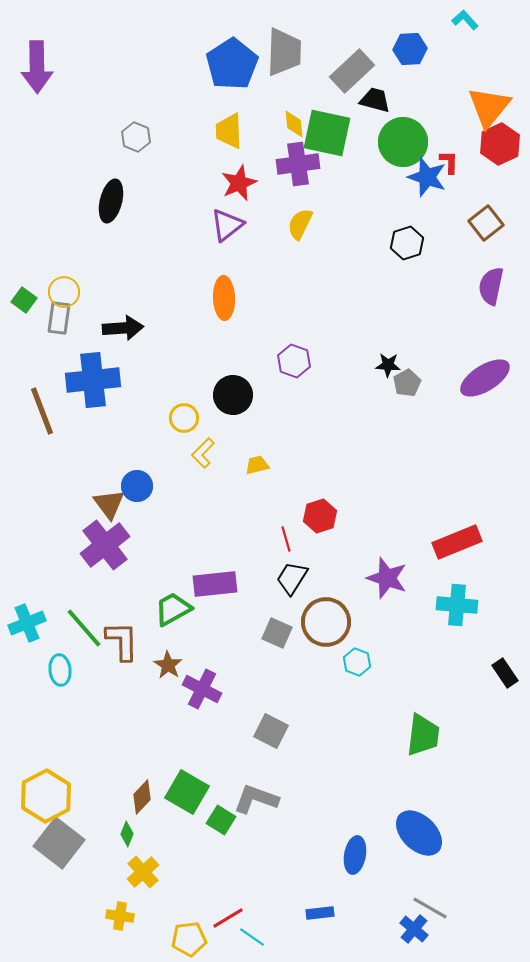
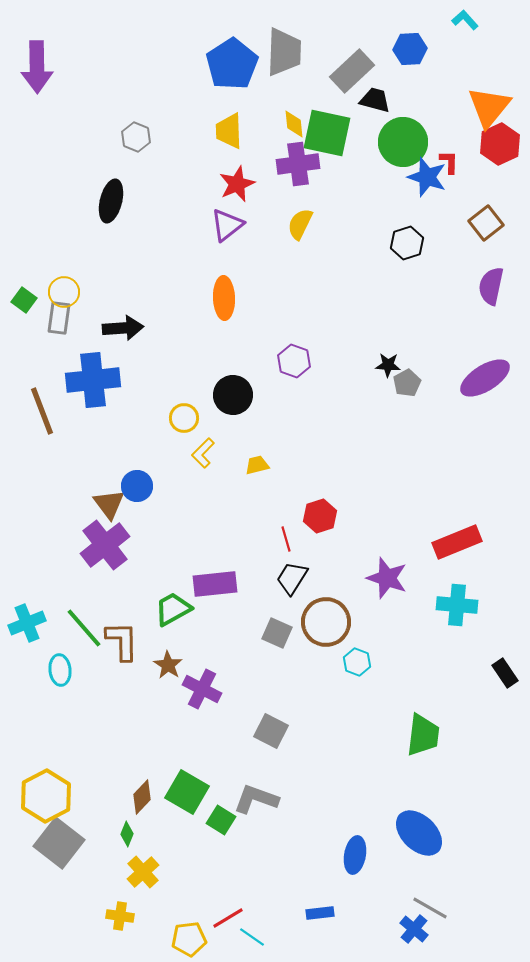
red star at (239, 183): moved 2 px left, 1 px down
